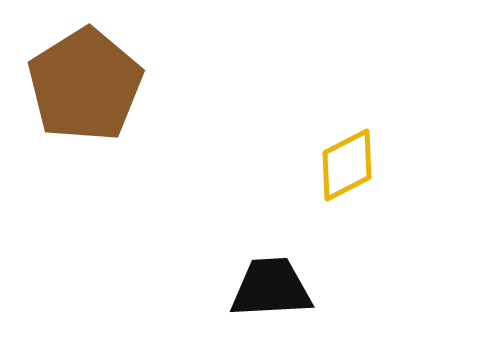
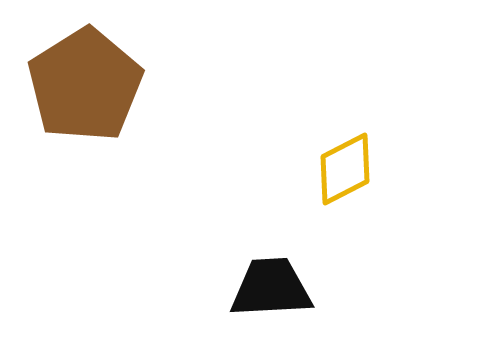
yellow diamond: moved 2 px left, 4 px down
